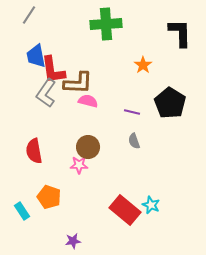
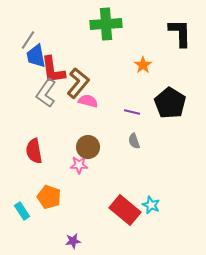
gray line: moved 1 px left, 25 px down
brown L-shape: rotated 52 degrees counterclockwise
